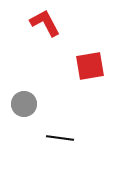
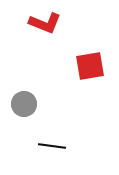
red L-shape: rotated 140 degrees clockwise
black line: moved 8 px left, 8 px down
